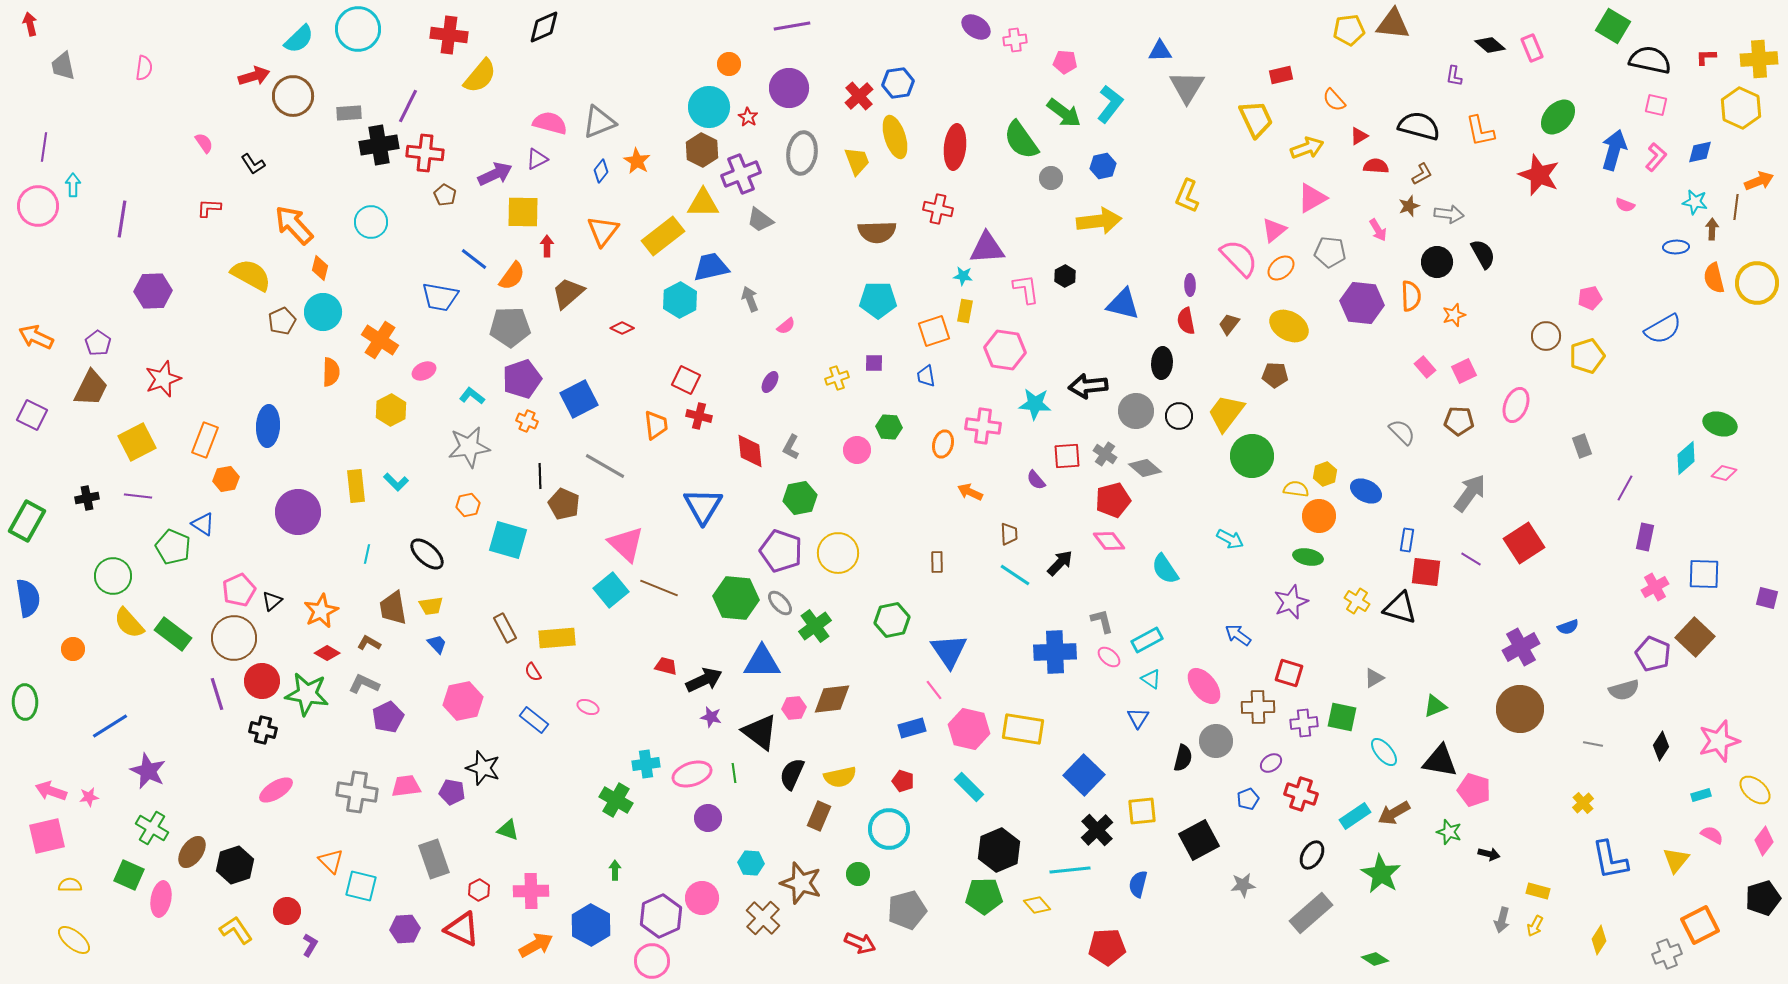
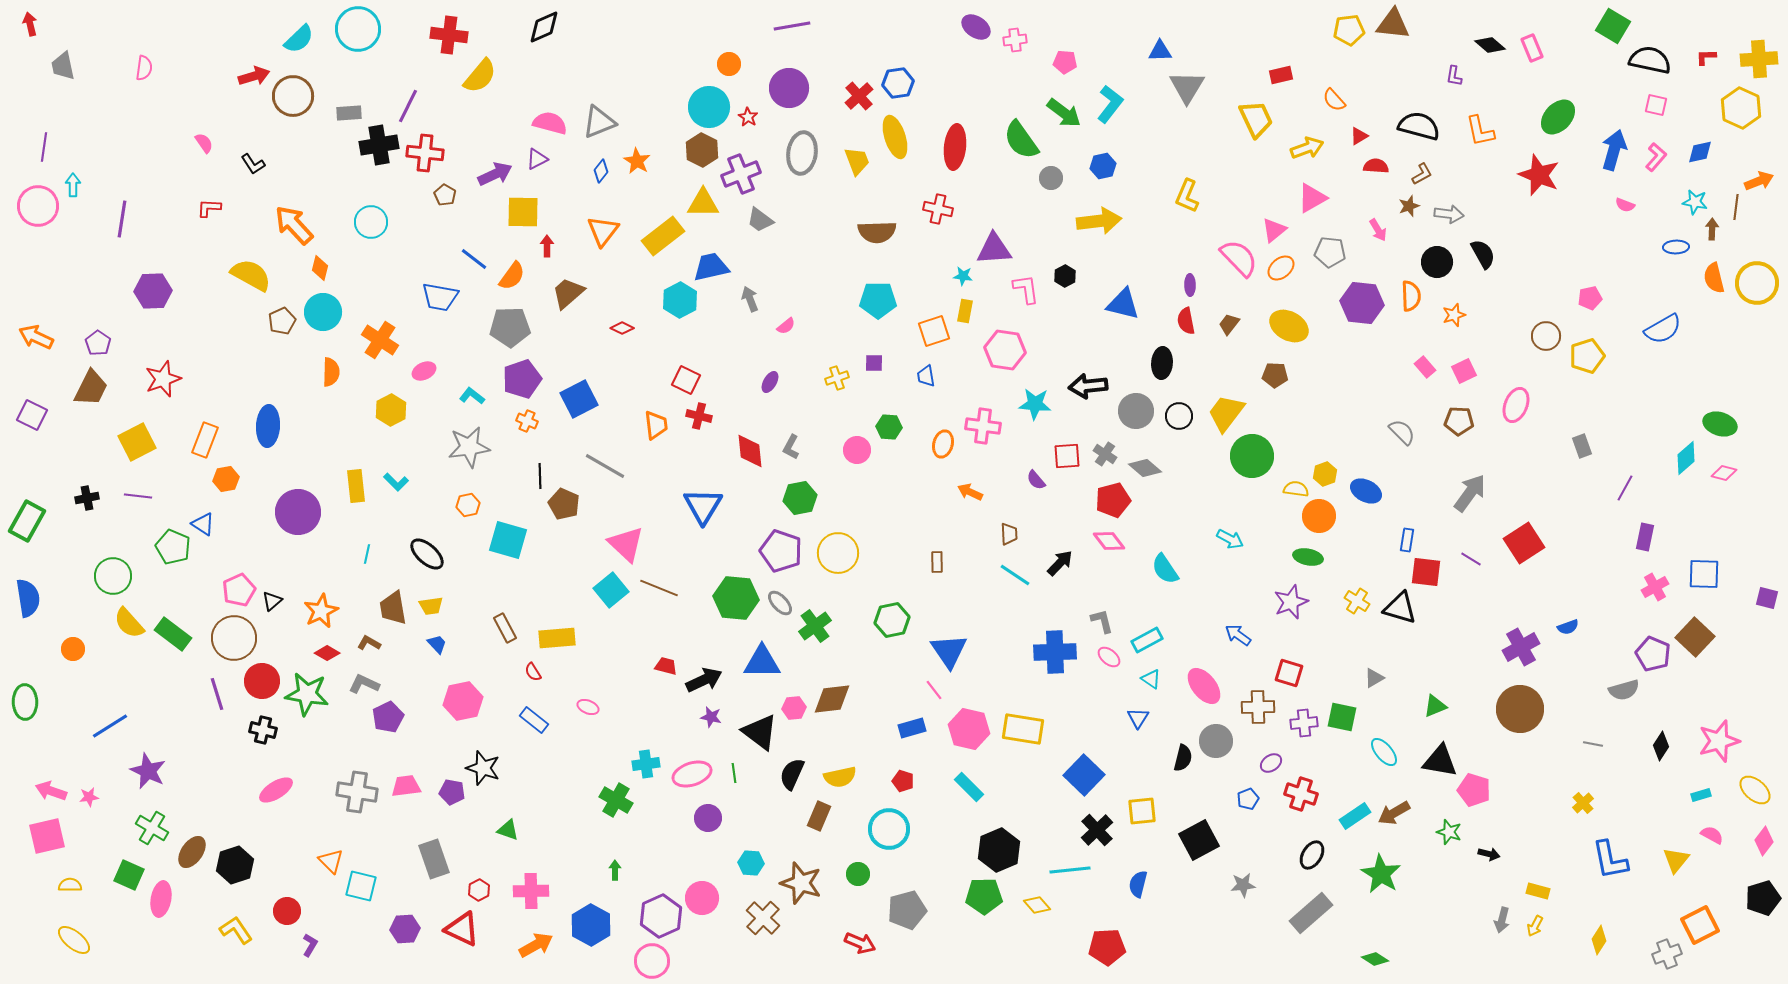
purple triangle at (987, 248): moved 7 px right, 1 px down
